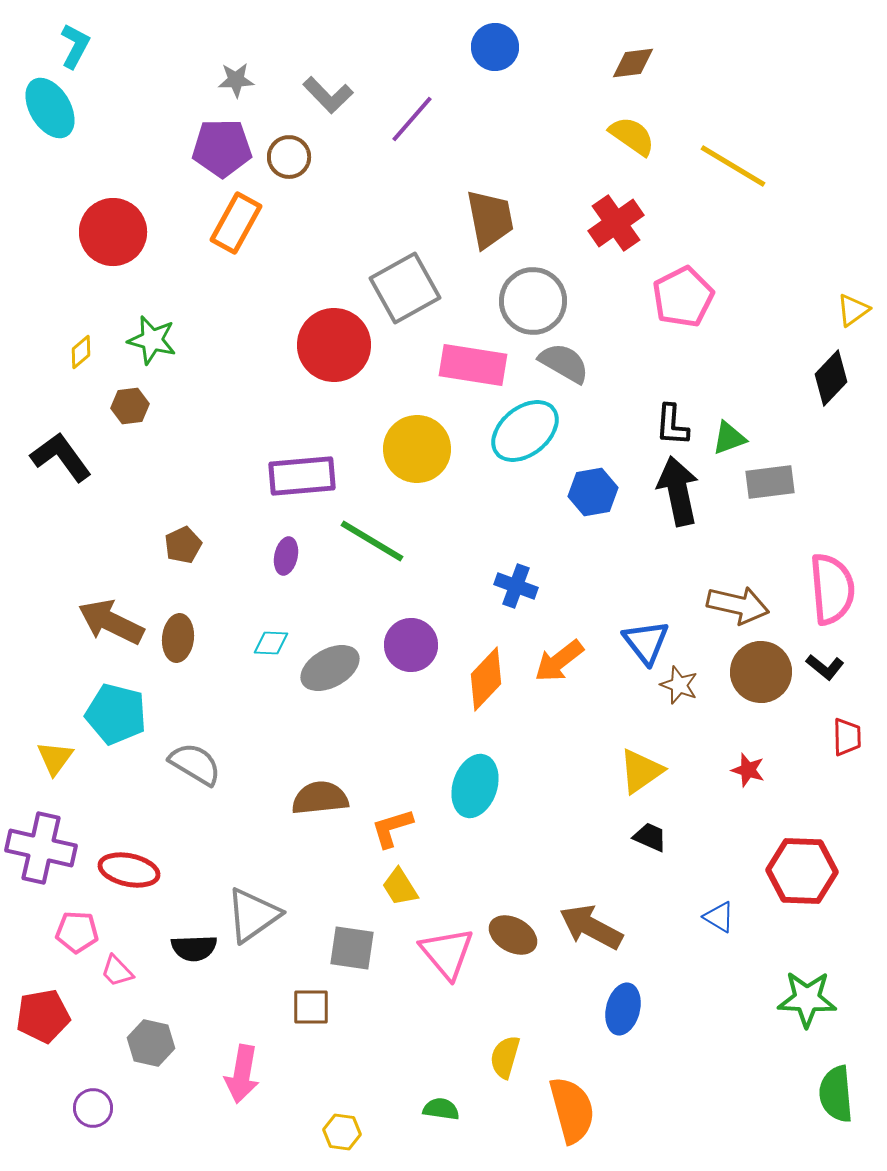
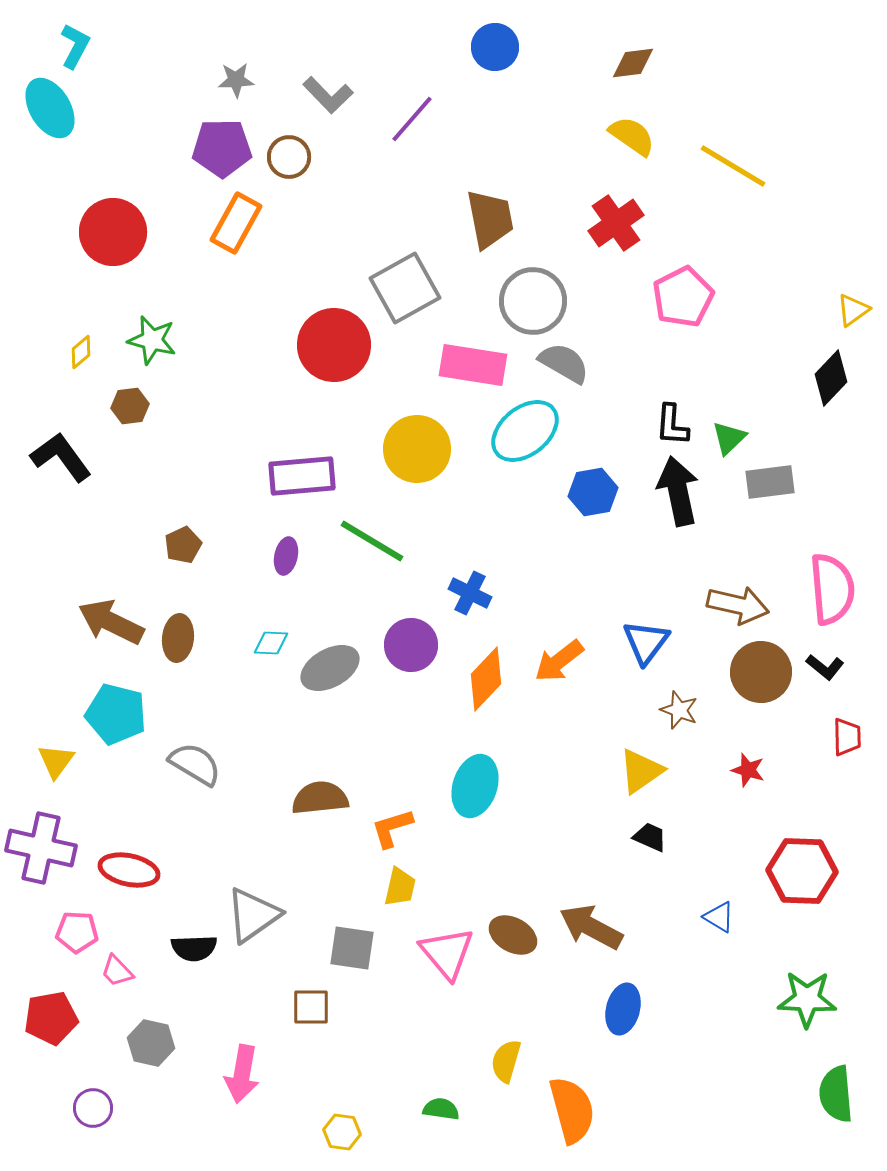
green triangle at (729, 438): rotated 24 degrees counterclockwise
blue cross at (516, 586): moved 46 px left, 7 px down; rotated 6 degrees clockwise
blue triangle at (646, 642): rotated 15 degrees clockwise
brown star at (679, 685): moved 25 px down
yellow triangle at (55, 758): moved 1 px right, 3 px down
yellow trapezoid at (400, 887): rotated 135 degrees counterclockwise
red pentagon at (43, 1016): moved 8 px right, 2 px down
yellow semicircle at (505, 1057): moved 1 px right, 4 px down
